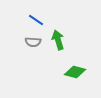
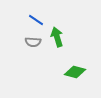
green arrow: moved 1 px left, 3 px up
